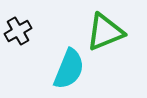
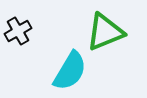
cyan semicircle: moved 1 px right, 2 px down; rotated 9 degrees clockwise
